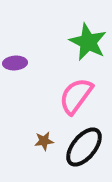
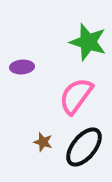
green star: rotated 9 degrees counterclockwise
purple ellipse: moved 7 px right, 4 px down
brown star: moved 1 px left, 1 px down; rotated 24 degrees clockwise
